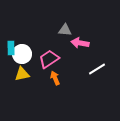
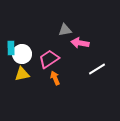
gray triangle: rotated 16 degrees counterclockwise
